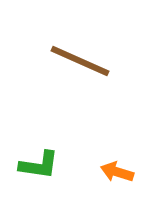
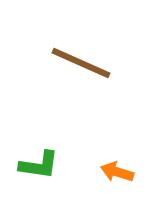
brown line: moved 1 px right, 2 px down
